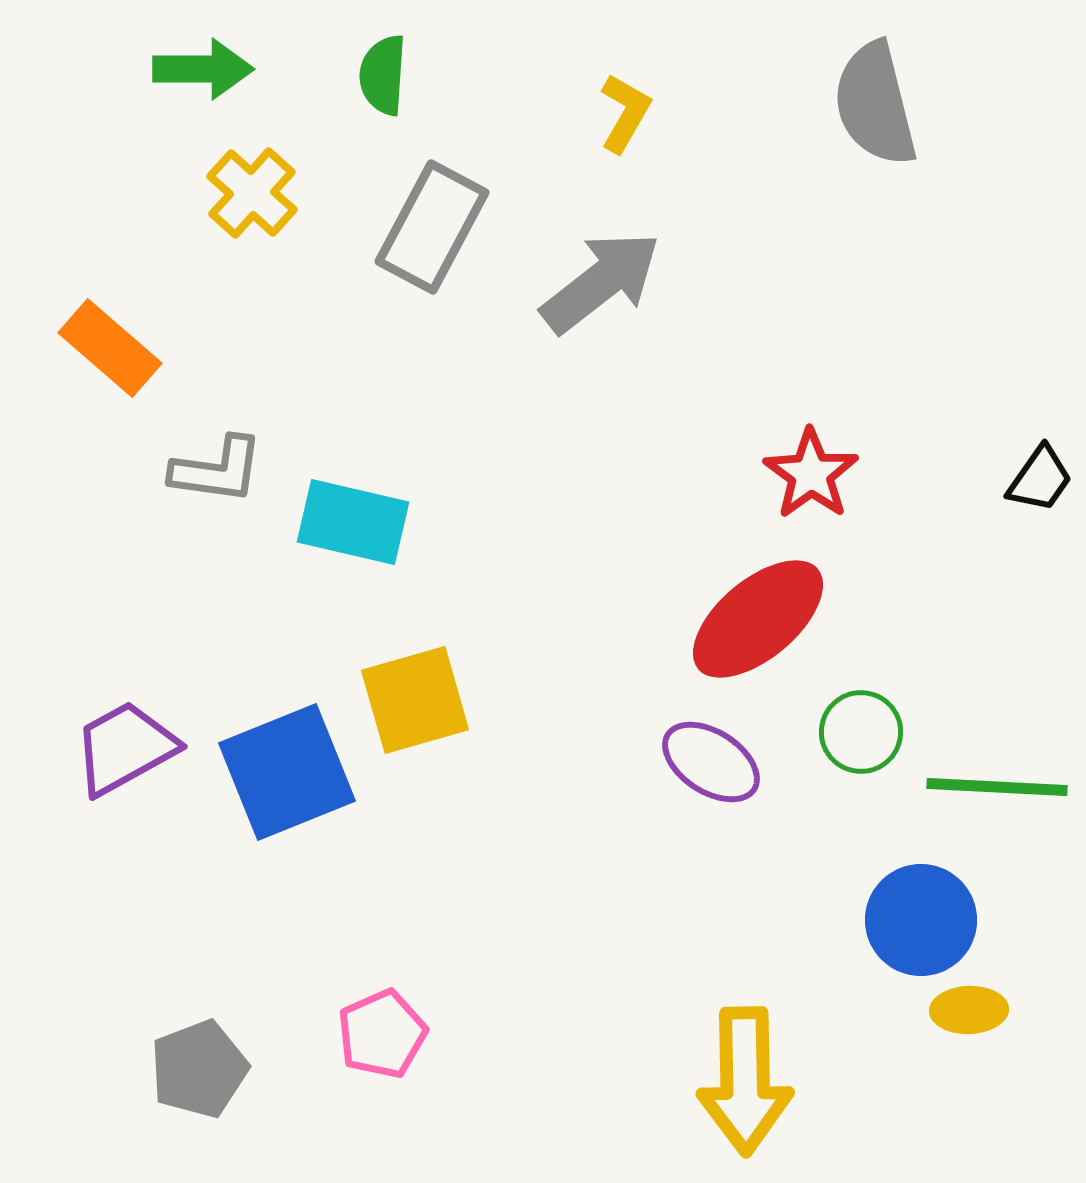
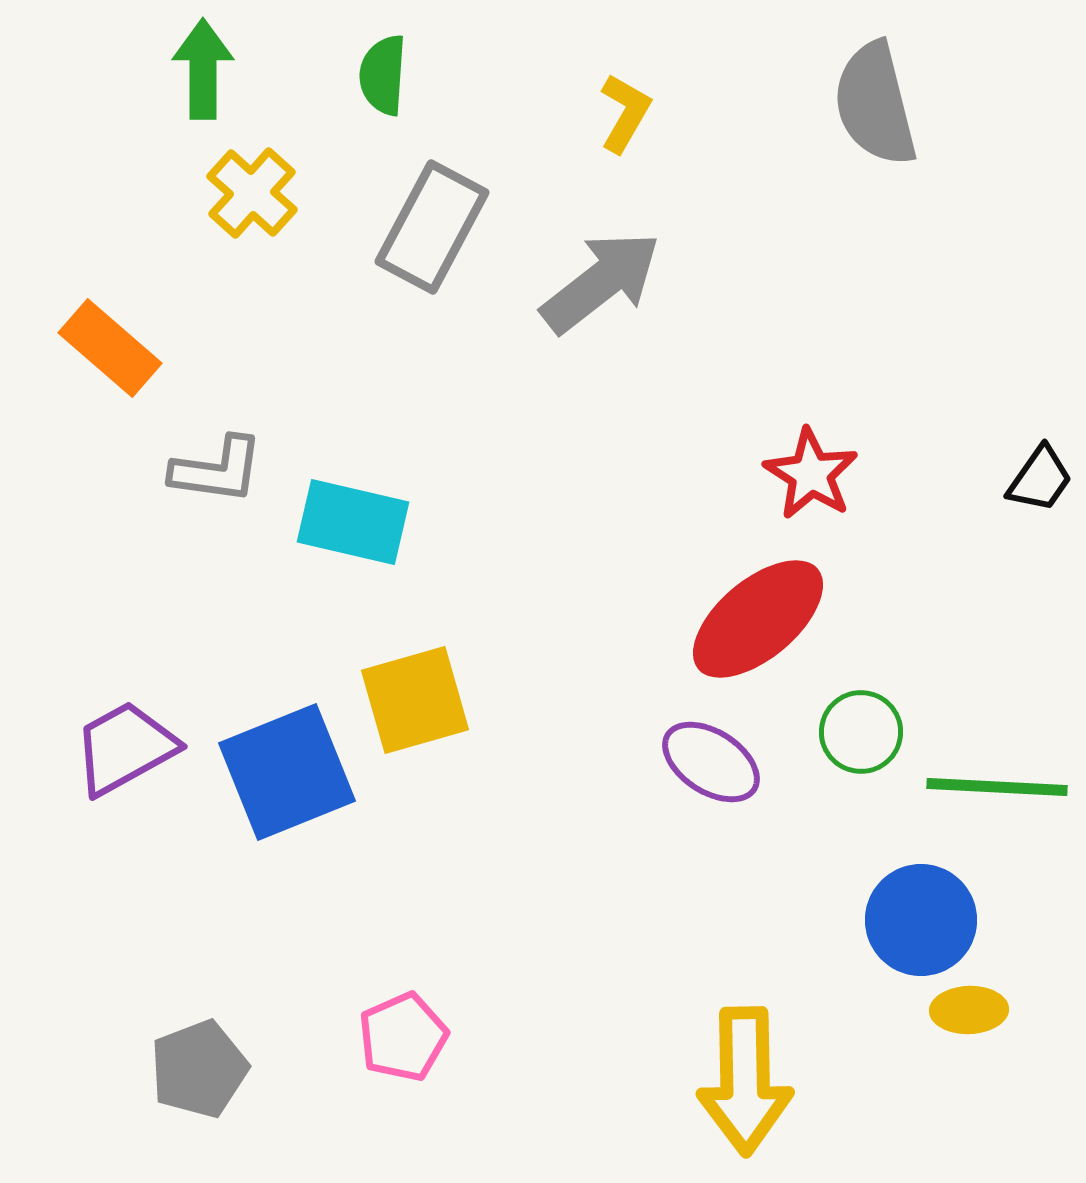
green arrow: rotated 90 degrees counterclockwise
red star: rotated 4 degrees counterclockwise
pink pentagon: moved 21 px right, 3 px down
